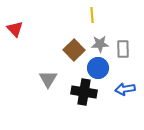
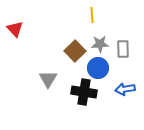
brown square: moved 1 px right, 1 px down
